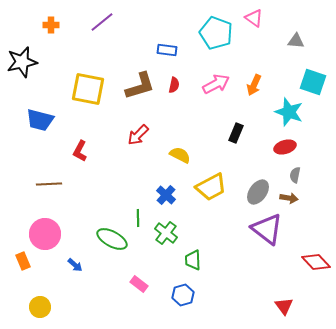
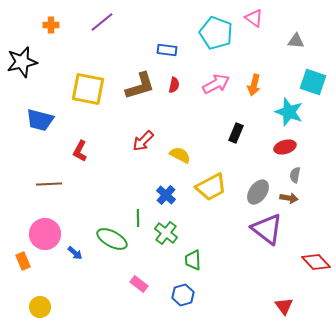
orange arrow: rotated 10 degrees counterclockwise
red arrow: moved 5 px right, 6 px down
blue arrow: moved 12 px up
